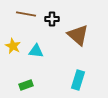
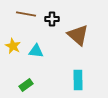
cyan rectangle: rotated 18 degrees counterclockwise
green rectangle: rotated 16 degrees counterclockwise
